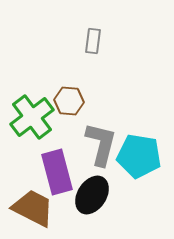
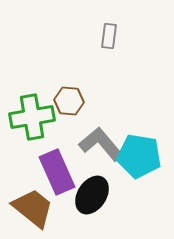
gray rectangle: moved 16 px right, 5 px up
green cross: rotated 27 degrees clockwise
gray L-shape: rotated 54 degrees counterclockwise
purple rectangle: rotated 9 degrees counterclockwise
brown trapezoid: rotated 12 degrees clockwise
